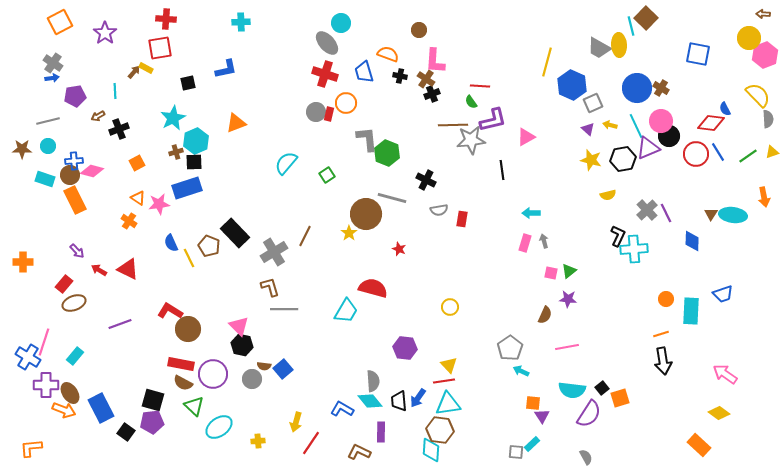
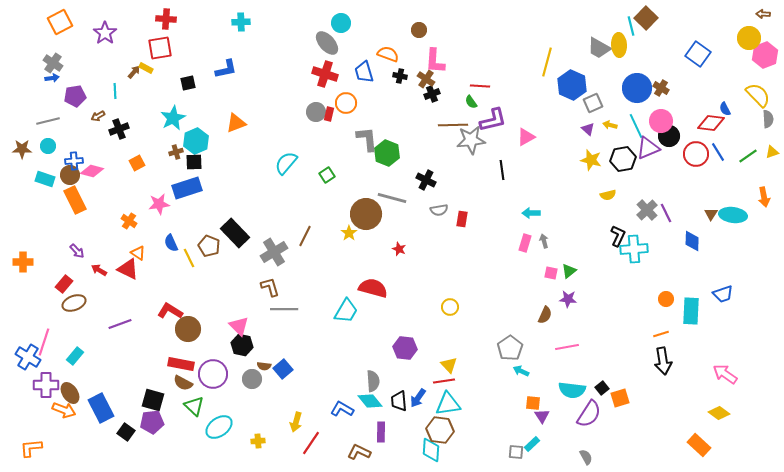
blue square at (698, 54): rotated 25 degrees clockwise
orange triangle at (138, 198): moved 55 px down
